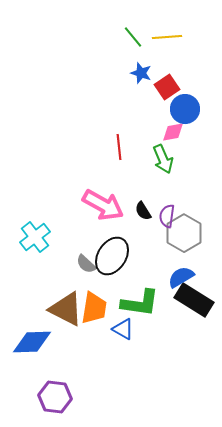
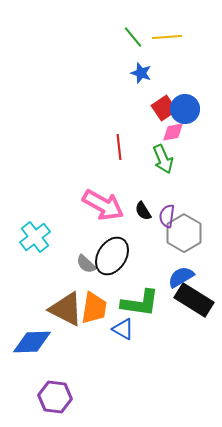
red square: moved 3 px left, 21 px down
